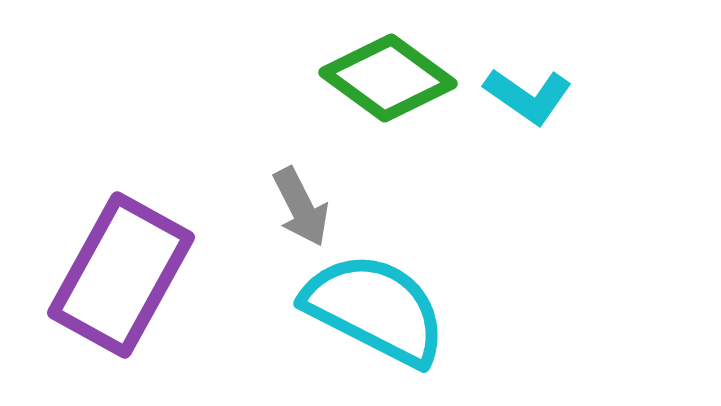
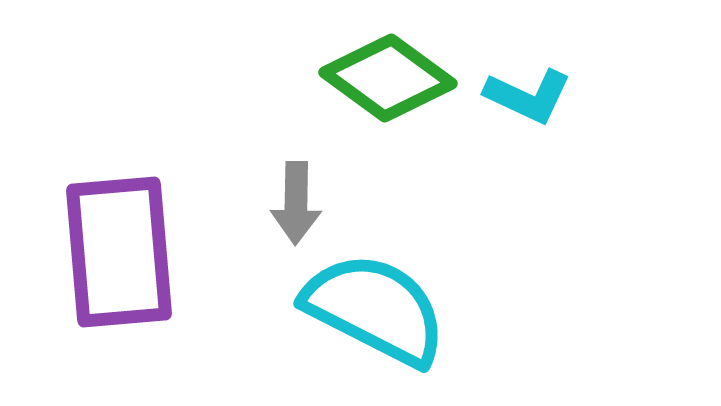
cyan L-shape: rotated 10 degrees counterclockwise
gray arrow: moved 5 px left, 4 px up; rotated 28 degrees clockwise
purple rectangle: moved 2 px left, 23 px up; rotated 34 degrees counterclockwise
